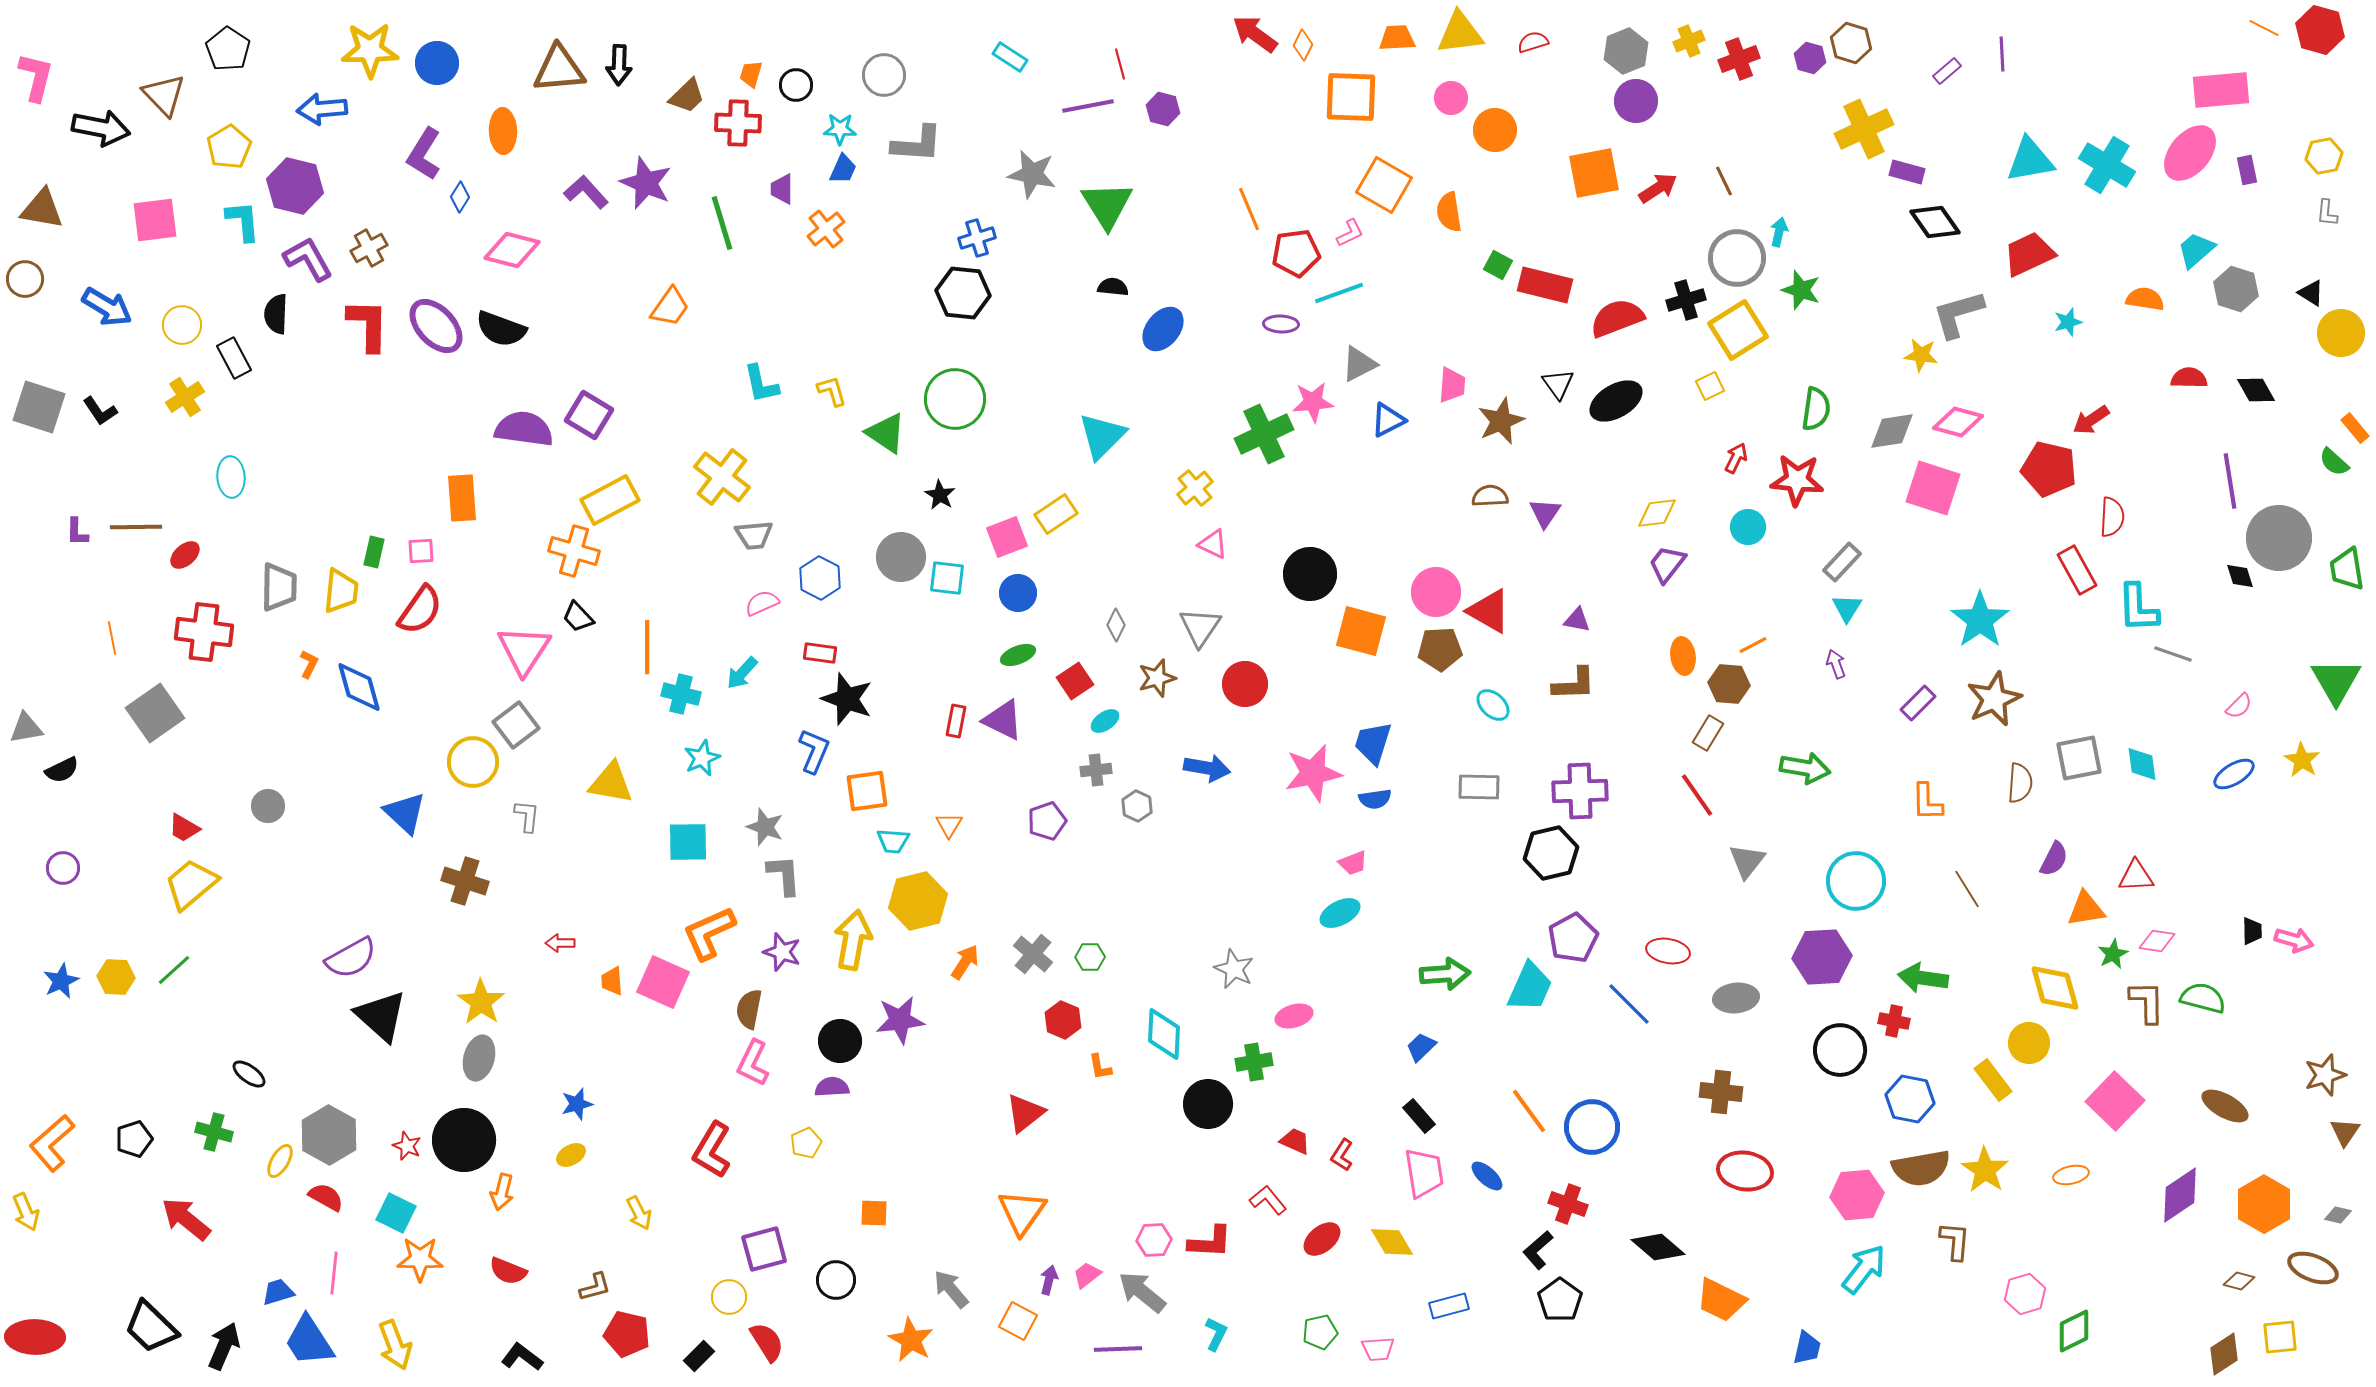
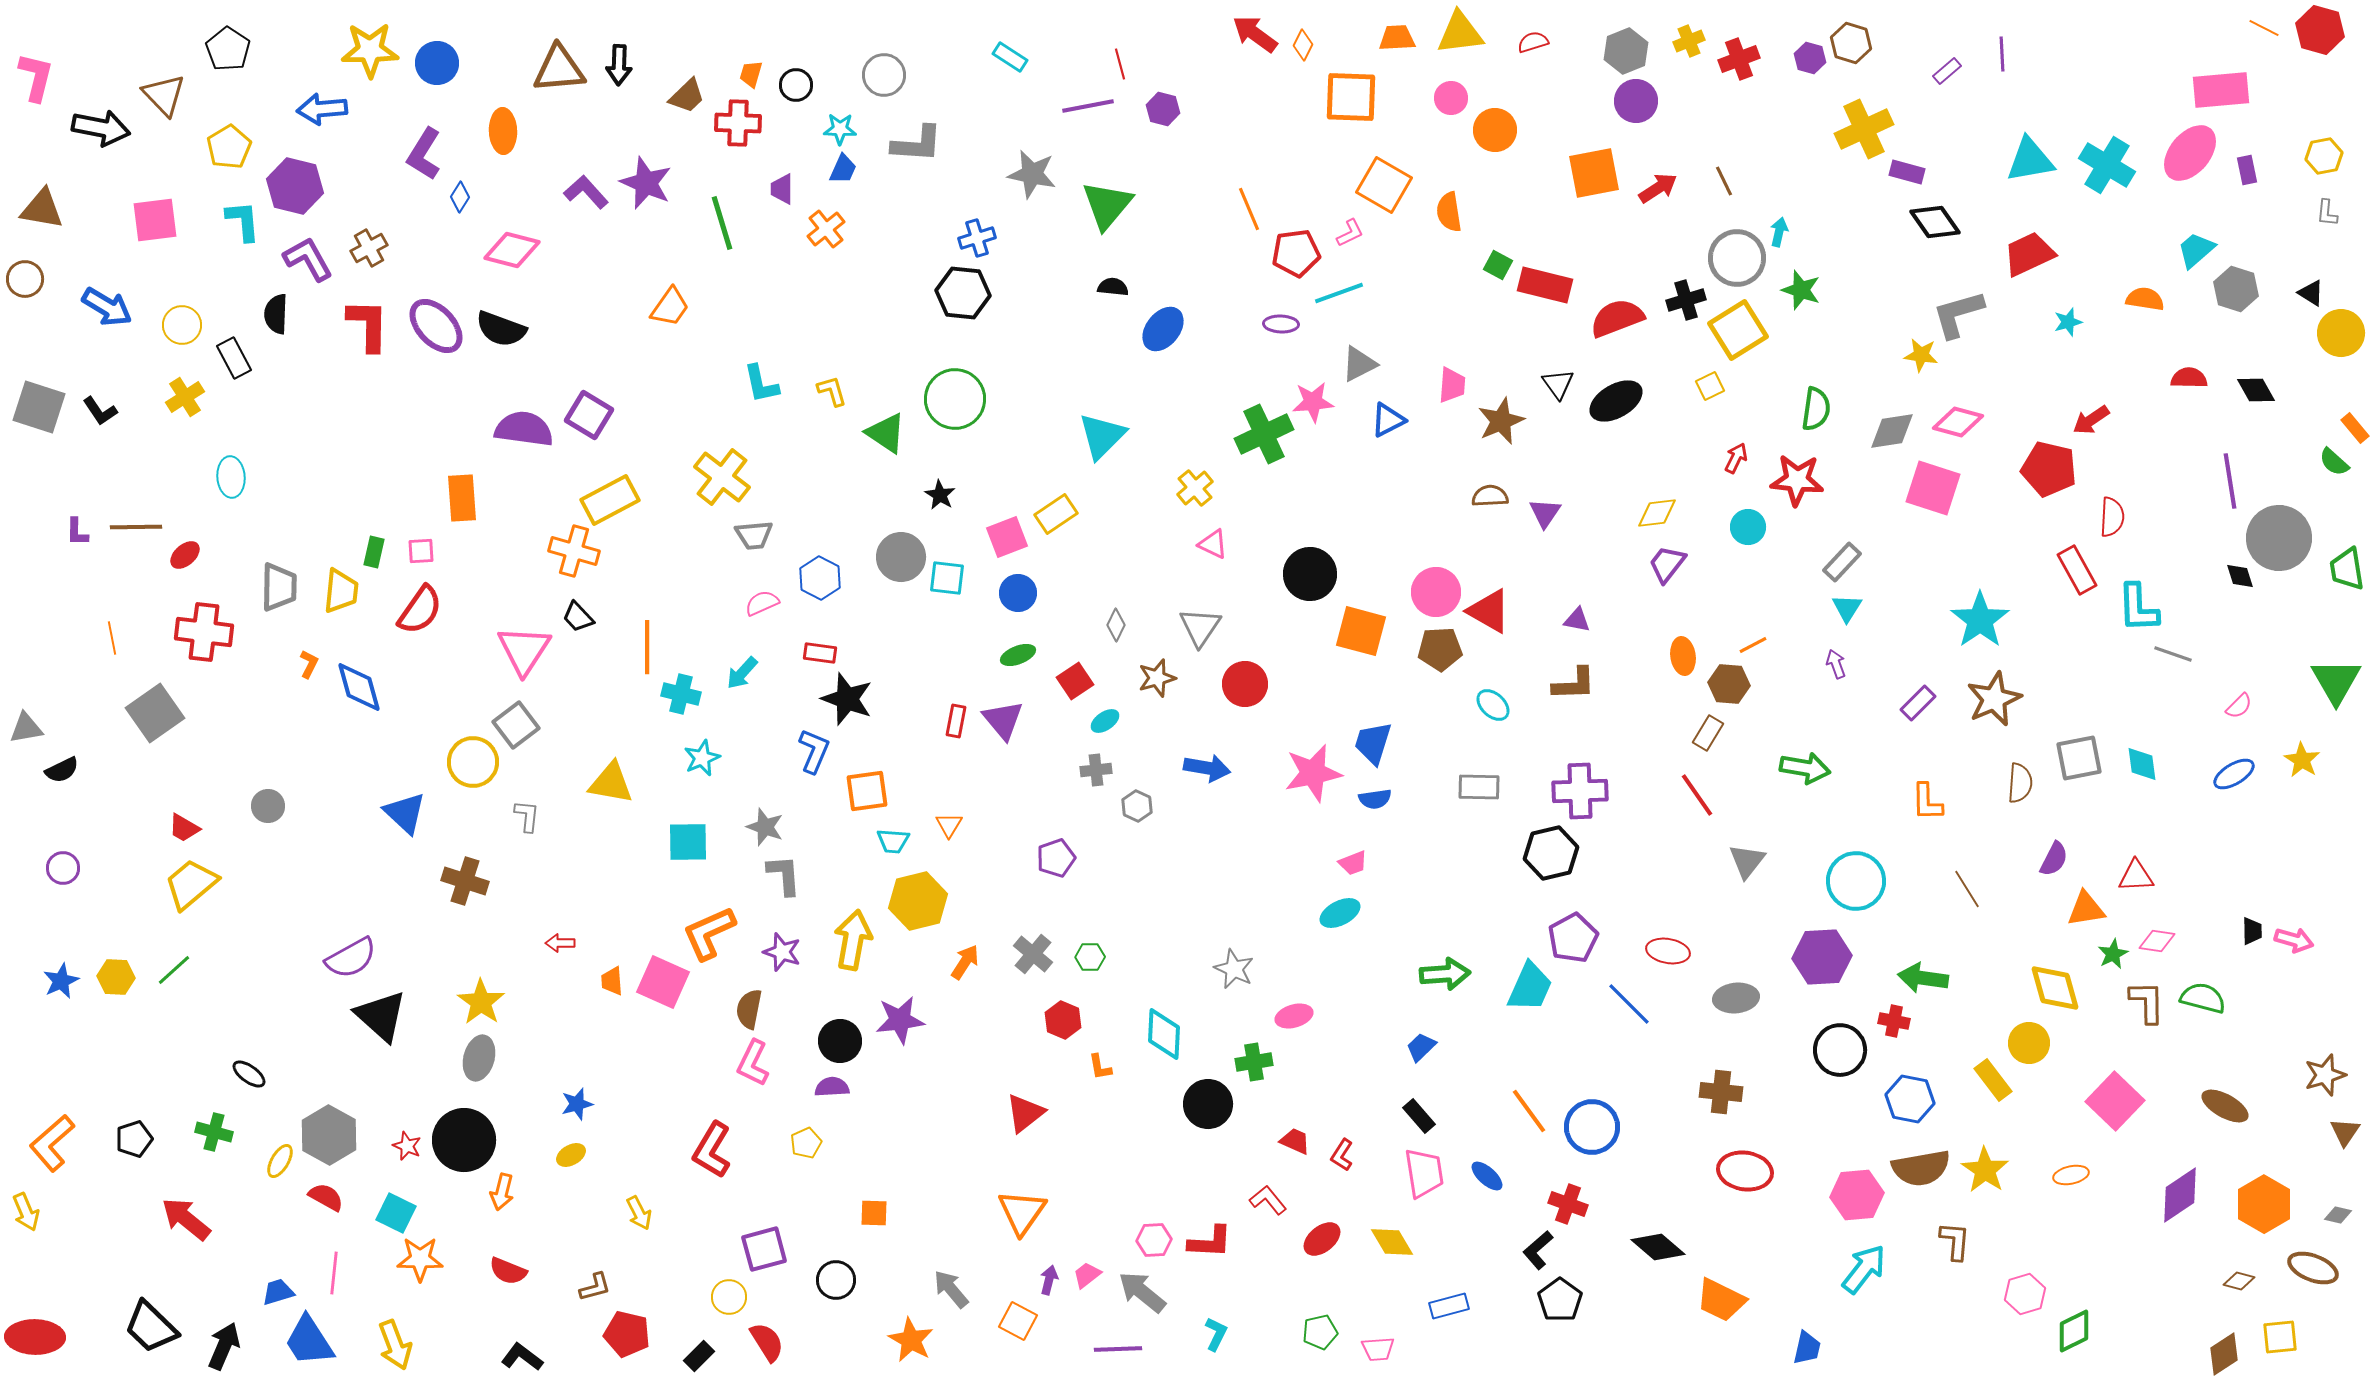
green triangle at (1107, 205): rotated 12 degrees clockwise
purple triangle at (1003, 720): rotated 24 degrees clockwise
purple pentagon at (1047, 821): moved 9 px right, 37 px down
